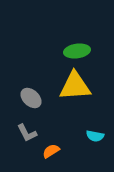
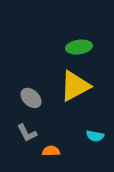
green ellipse: moved 2 px right, 4 px up
yellow triangle: rotated 24 degrees counterclockwise
orange semicircle: rotated 30 degrees clockwise
